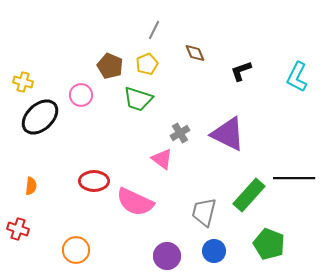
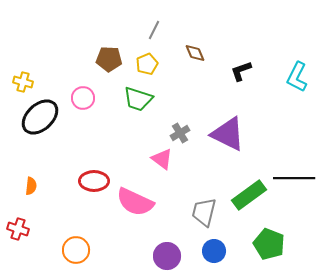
brown pentagon: moved 1 px left, 7 px up; rotated 20 degrees counterclockwise
pink circle: moved 2 px right, 3 px down
green rectangle: rotated 12 degrees clockwise
